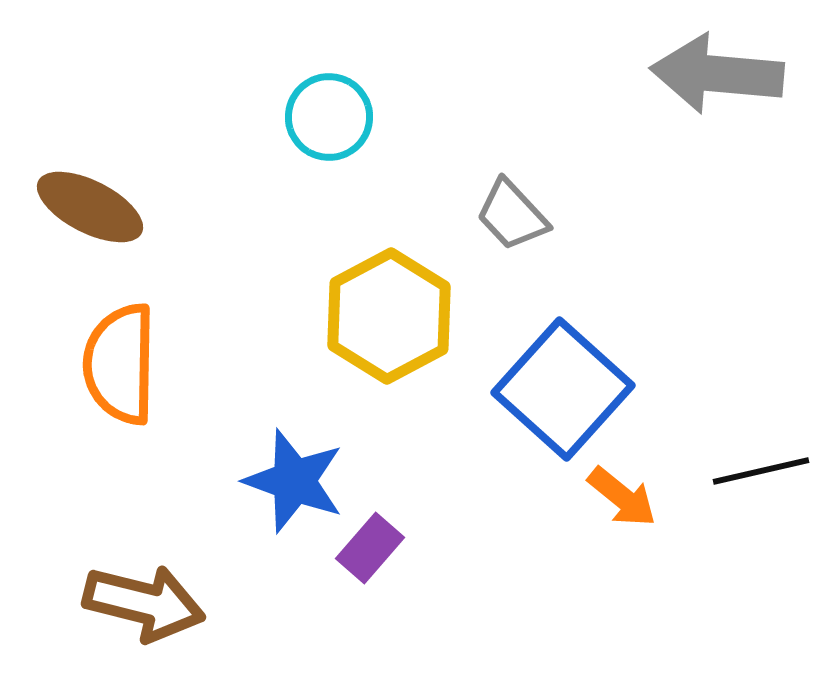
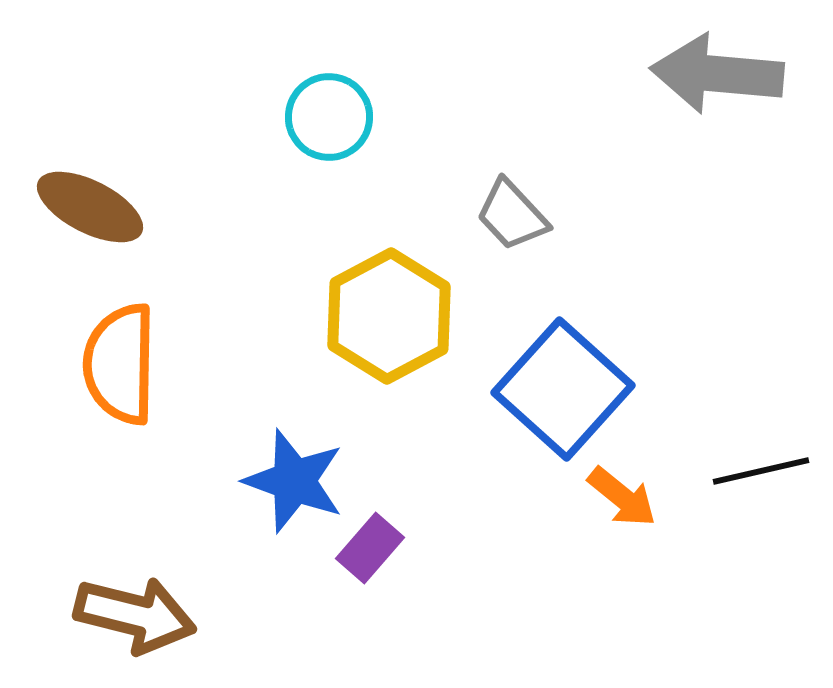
brown arrow: moved 9 px left, 12 px down
